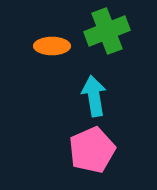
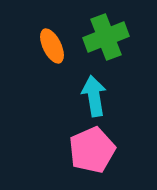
green cross: moved 1 px left, 6 px down
orange ellipse: rotated 64 degrees clockwise
